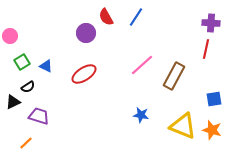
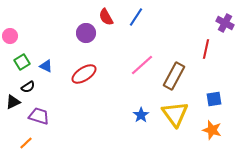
purple cross: moved 14 px right; rotated 24 degrees clockwise
blue star: rotated 28 degrees clockwise
yellow triangle: moved 8 px left, 12 px up; rotated 32 degrees clockwise
